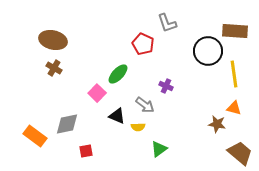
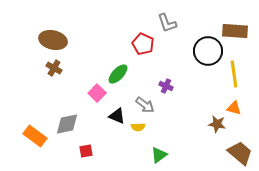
green triangle: moved 6 px down
